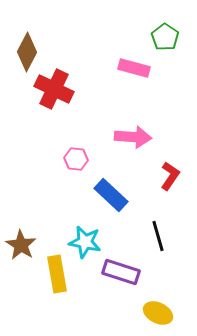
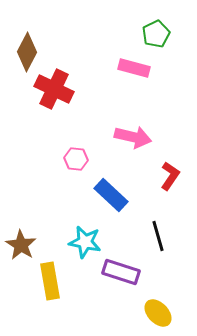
green pentagon: moved 9 px left, 3 px up; rotated 12 degrees clockwise
pink arrow: rotated 9 degrees clockwise
yellow rectangle: moved 7 px left, 7 px down
yellow ellipse: rotated 20 degrees clockwise
